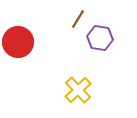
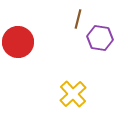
brown line: rotated 18 degrees counterclockwise
yellow cross: moved 5 px left, 4 px down
